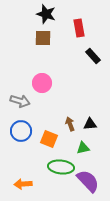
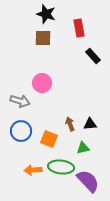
orange arrow: moved 10 px right, 14 px up
